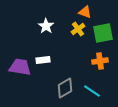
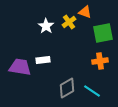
yellow cross: moved 9 px left, 7 px up
gray diamond: moved 2 px right
